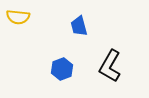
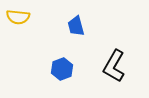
blue trapezoid: moved 3 px left
black L-shape: moved 4 px right
